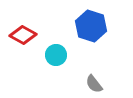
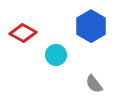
blue hexagon: rotated 12 degrees clockwise
red diamond: moved 2 px up
